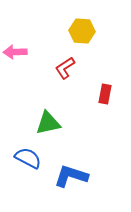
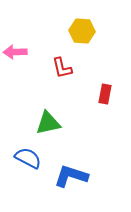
red L-shape: moved 3 px left; rotated 70 degrees counterclockwise
